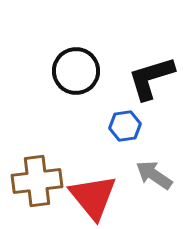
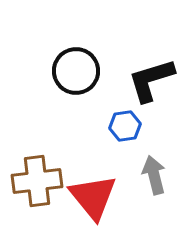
black L-shape: moved 2 px down
gray arrow: rotated 42 degrees clockwise
